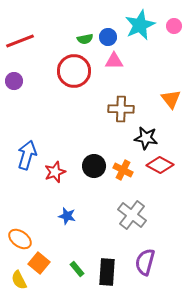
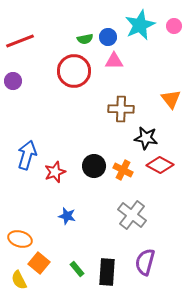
purple circle: moved 1 px left
orange ellipse: rotated 20 degrees counterclockwise
